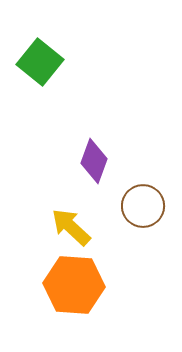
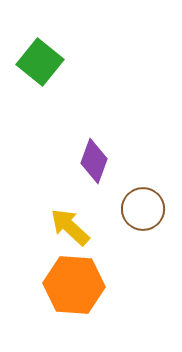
brown circle: moved 3 px down
yellow arrow: moved 1 px left
